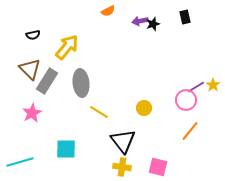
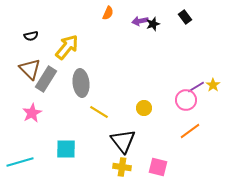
orange semicircle: moved 2 px down; rotated 40 degrees counterclockwise
black rectangle: rotated 24 degrees counterclockwise
black semicircle: moved 2 px left, 1 px down
gray rectangle: moved 1 px left, 2 px up
orange line: rotated 15 degrees clockwise
